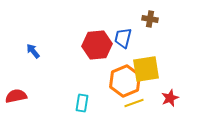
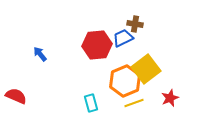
brown cross: moved 15 px left, 5 px down
blue trapezoid: rotated 50 degrees clockwise
blue arrow: moved 7 px right, 3 px down
yellow square: rotated 28 degrees counterclockwise
red semicircle: rotated 35 degrees clockwise
cyan rectangle: moved 9 px right; rotated 24 degrees counterclockwise
